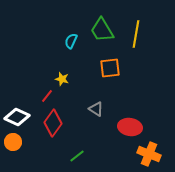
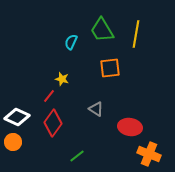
cyan semicircle: moved 1 px down
red line: moved 2 px right
